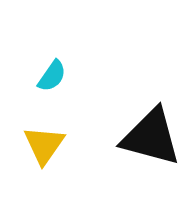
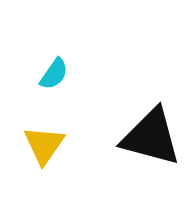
cyan semicircle: moved 2 px right, 2 px up
